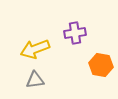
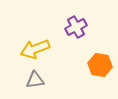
purple cross: moved 1 px right, 6 px up; rotated 20 degrees counterclockwise
orange hexagon: moved 1 px left
